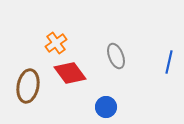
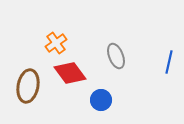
blue circle: moved 5 px left, 7 px up
